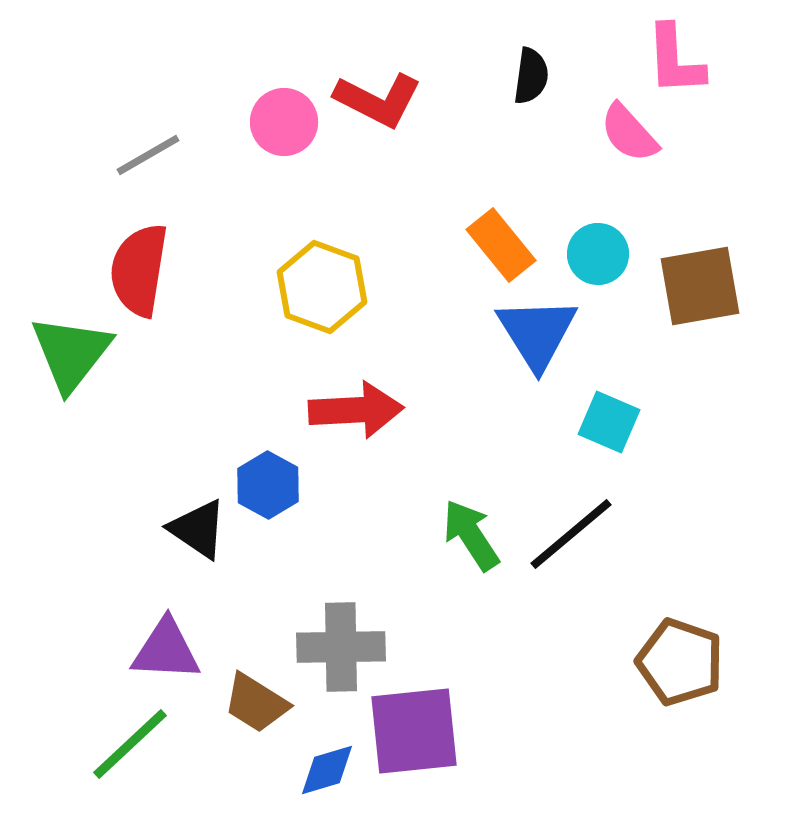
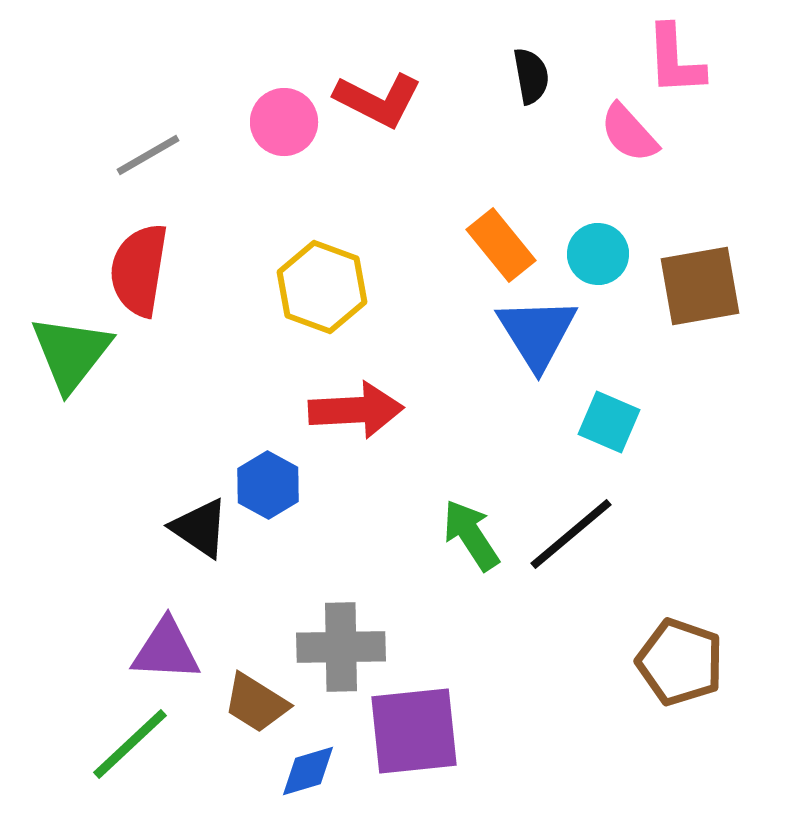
black semicircle: rotated 18 degrees counterclockwise
black triangle: moved 2 px right, 1 px up
blue diamond: moved 19 px left, 1 px down
